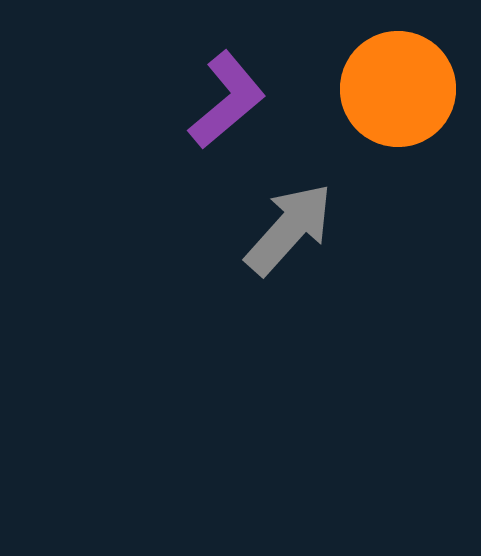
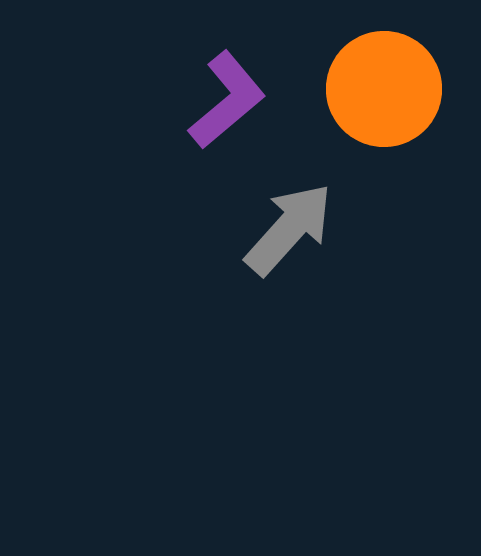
orange circle: moved 14 px left
